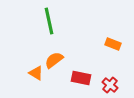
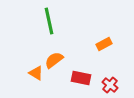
orange rectangle: moved 9 px left; rotated 49 degrees counterclockwise
